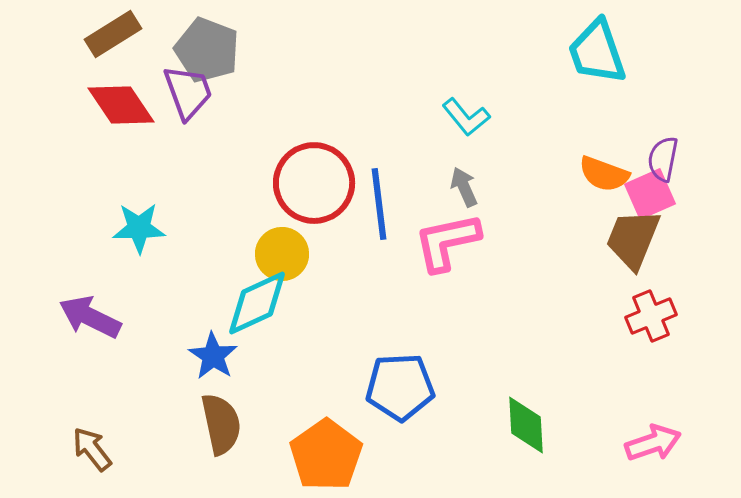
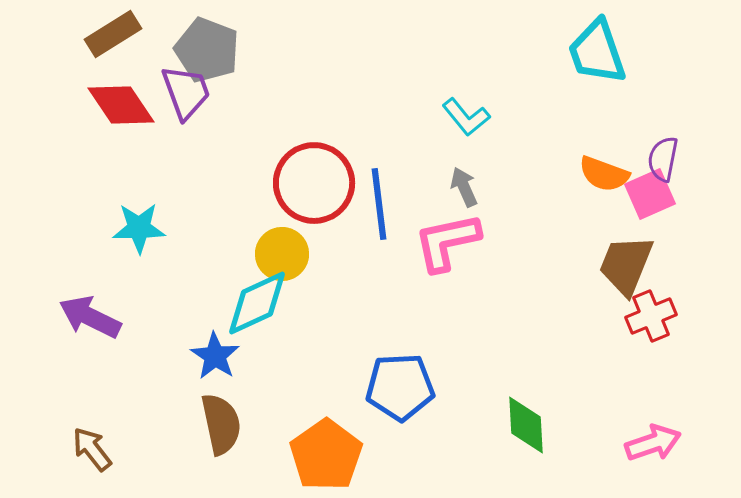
purple trapezoid: moved 2 px left
brown trapezoid: moved 7 px left, 26 px down
blue star: moved 2 px right
